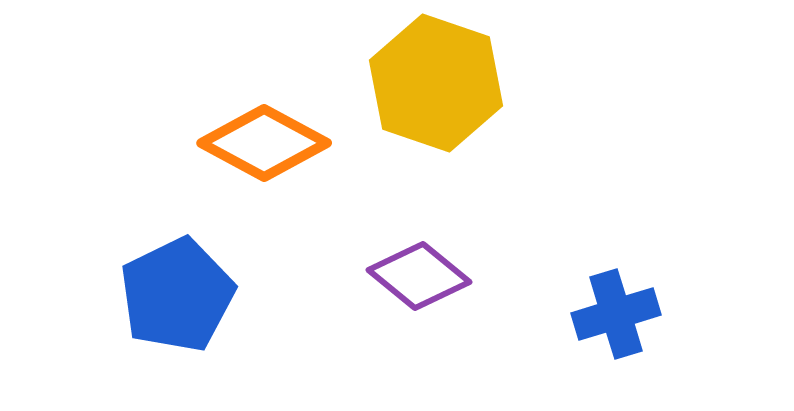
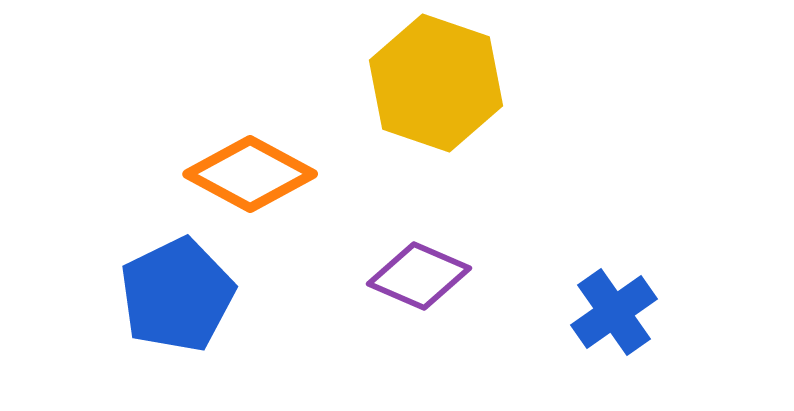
orange diamond: moved 14 px left, 31 px down
purple diamond: rotated 16 degrees counterclockwise
blue cross: moved 2 px left, 2 px up; rotated 18 degrees counterclockwise
